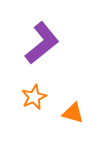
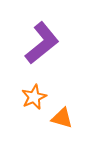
orange triangle: moved 11 px left, 5 px down
